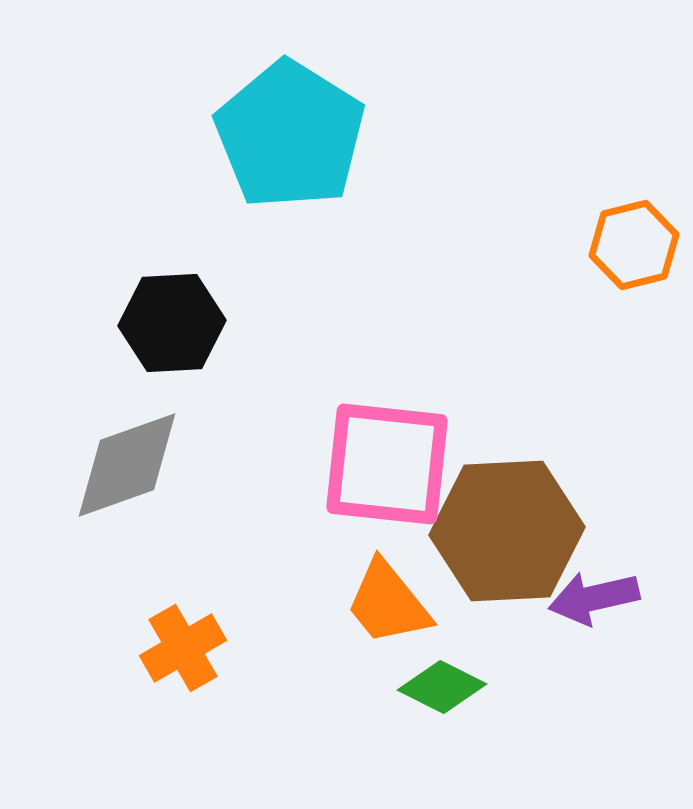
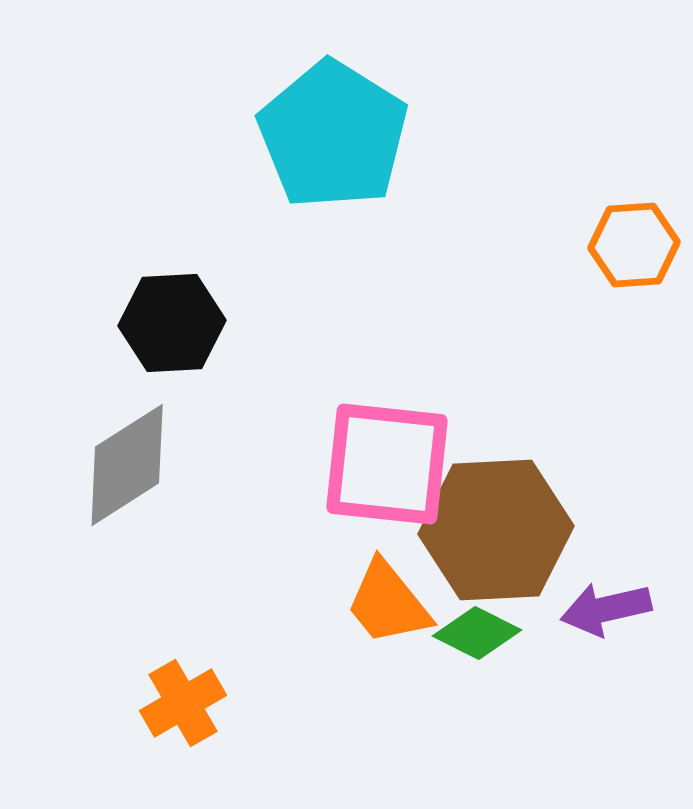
cyan pentagon: moved 43 px right
orange hexagon: rotated 10 degrees clockwise
gray diamond: rotated 13 degrees counterclockwise
brown hexagon: moved 11 px left, 1 px up
purple arrow: moved 12 px right, 11 px down
orange cross: moved 55 px down
green diamond: moved 35 px right, 54 px up
